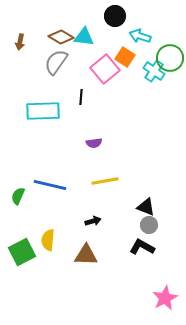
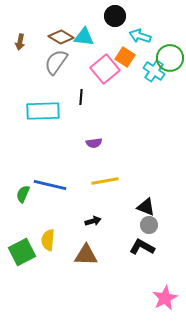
green semicircle: moved 5 px right, 2 px up
